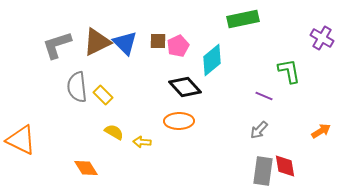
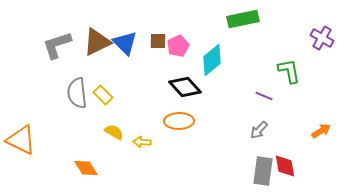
gray semicircle: moved 6 px down
